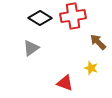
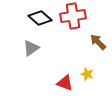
black diamond: rotated 10 degrees clockwise
yellow star: moved 4 px left, 6 px down
